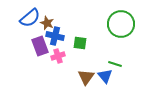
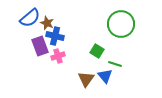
green square: moved 17 px right, 8 px down; rotated 24 degrees clockwise
brown triangle: moved 2 px down
